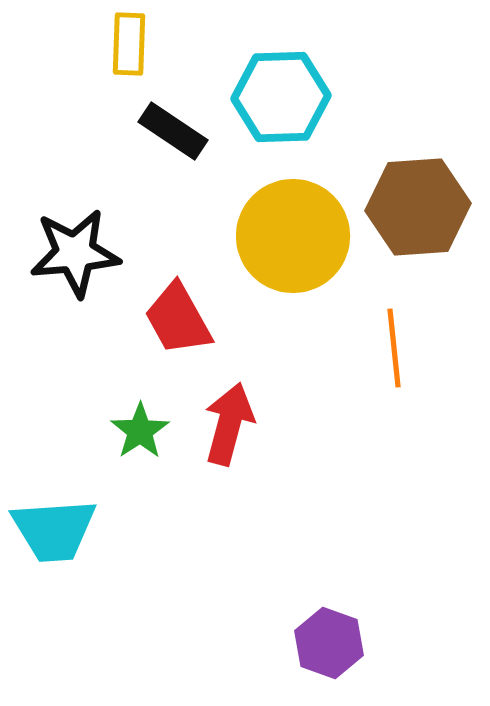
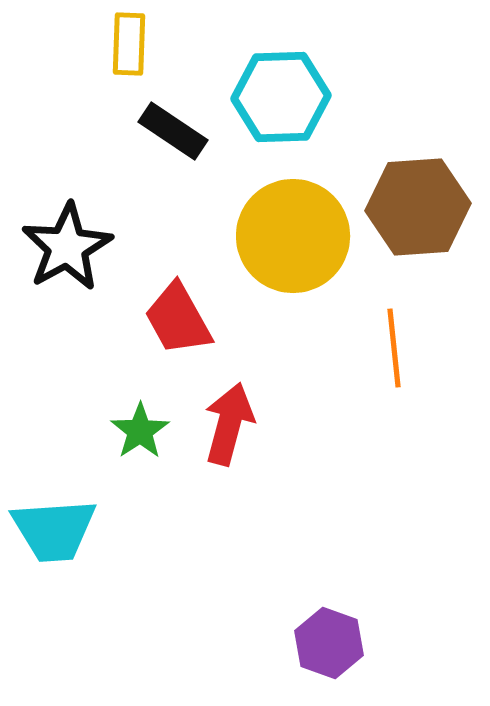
black star: moved 8 px left, 6 px up; rotated 24 degrees counterclockwise
